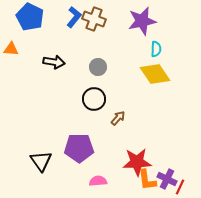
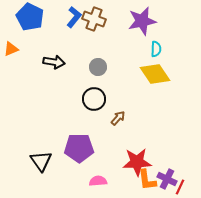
orange triangle: rotated 28 degrees counterclockwise
